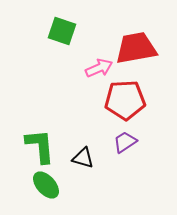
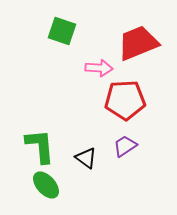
red trapezoid: moved 2 px right, 5 px up; rotated 12 degrees counterclockwise
pink arrow: rotated 28 degrees clockwise
purple trapezoid: moved 4 px down
black triangle: moved 3 px right; rotated 20 degrees clockwise
